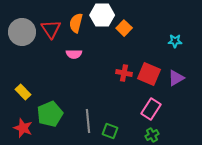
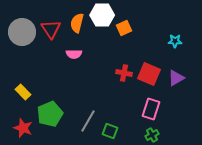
orange semicircle: moved 1 px right
orange square: rotated 21 degrees clockwise
pink rectangle: rotated 15 degrees counterclockwise
gray line: rotated 35 degrees clockwise
